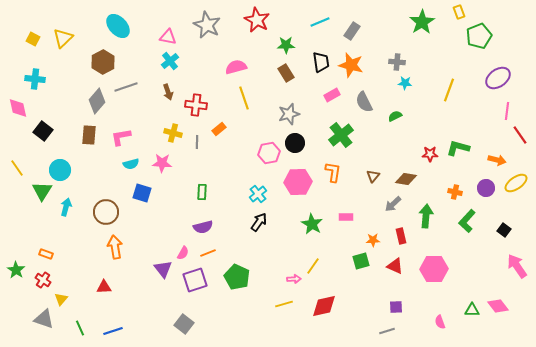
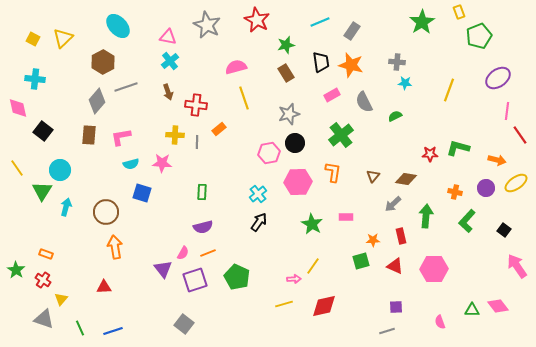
green star at (286, 45): rotated 12 degrees counterclockwise
yellow cross at (173, 133): moved 2 px right, 2 px down; rotated 12 degrees counterclockwise
